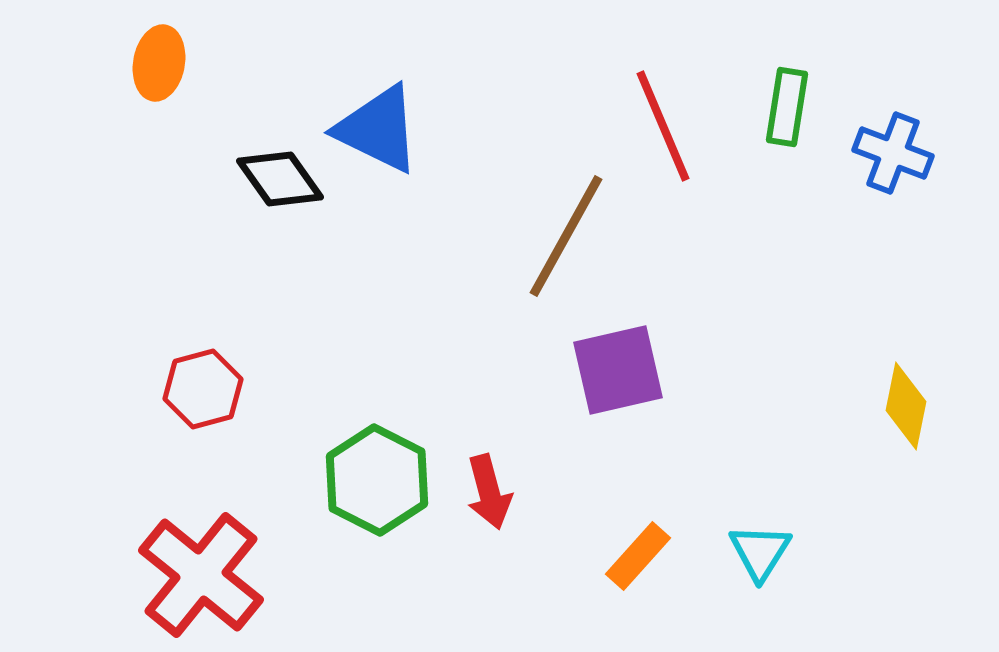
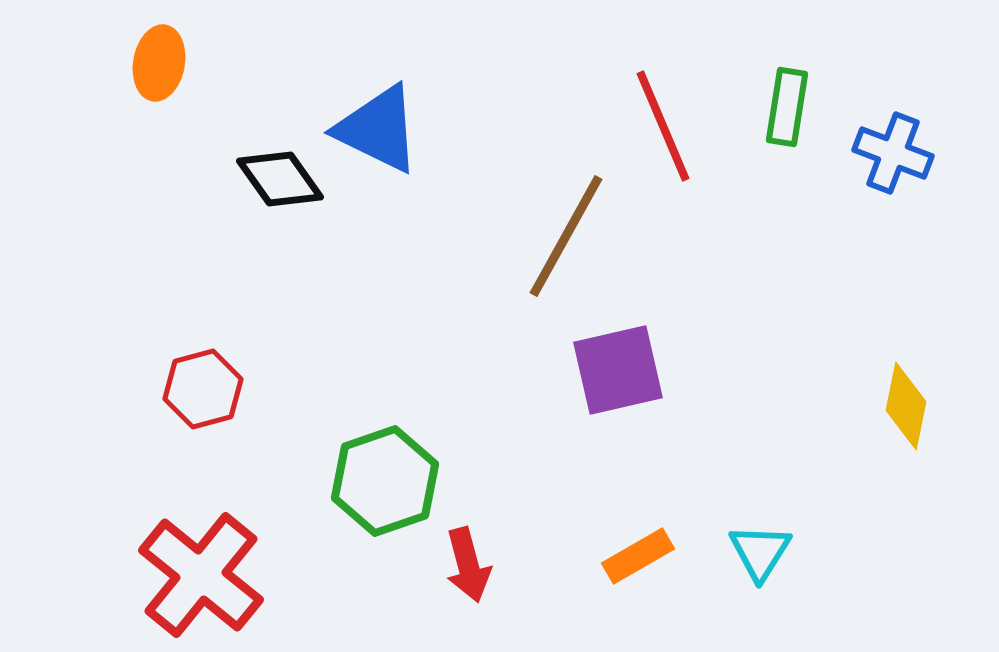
green hexagon: moved 8 px right, 1 px down; rotated 14 degrees clockwise
red arrow: moved 21 px left, 73 px down
orange rectangle: rotated 18 degrees clockwise
